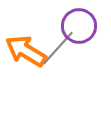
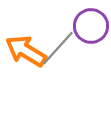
purple circle: moved 12 px right
